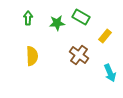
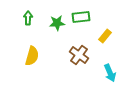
green rectangle: rotated 36 degrees counterclockwise
yellow semicircle: rotated 18 degrees clockwise
